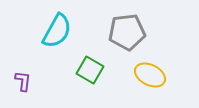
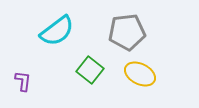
cyan semicircle: rotated 24 degrees clockwise
green square: rotated 8 degrees clockwise
yellow ellipse: moved 10 px left, 1 px up
